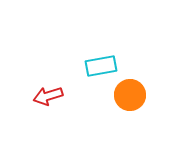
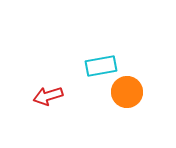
orange circle: moved 3 px left, 3 px up
